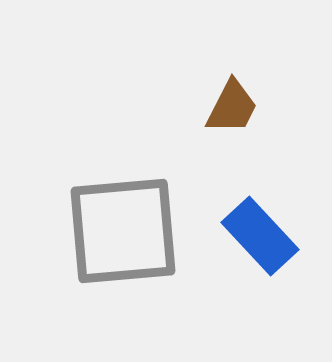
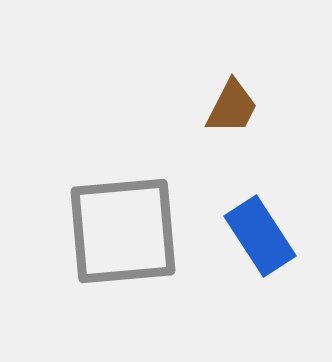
blue rectangle: rotated 10 degrees clockwise
